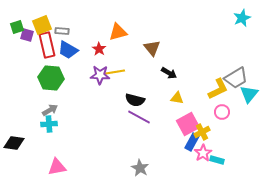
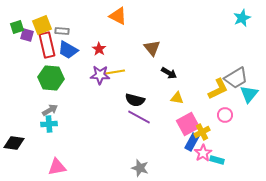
orange triangle: moved 16 px up; rotated 42 degrees clockwise
pink circle: moved 3 px right, 3 px down
gray star: rotated 12 degrees counterclockwise
